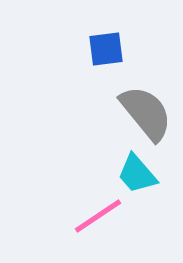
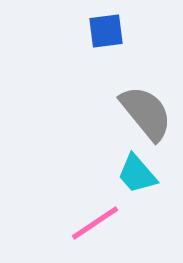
blue square: moved 18 px up
pink line: moved 3 px left, 7 px down
